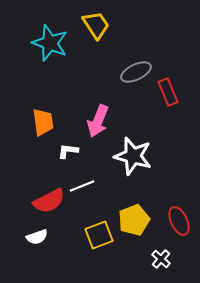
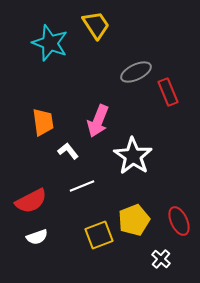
white L-shape: rotated 45 degrees clockwise
white star: rotated 18 degrees clockwise
red semicircle: moved 18 px left
